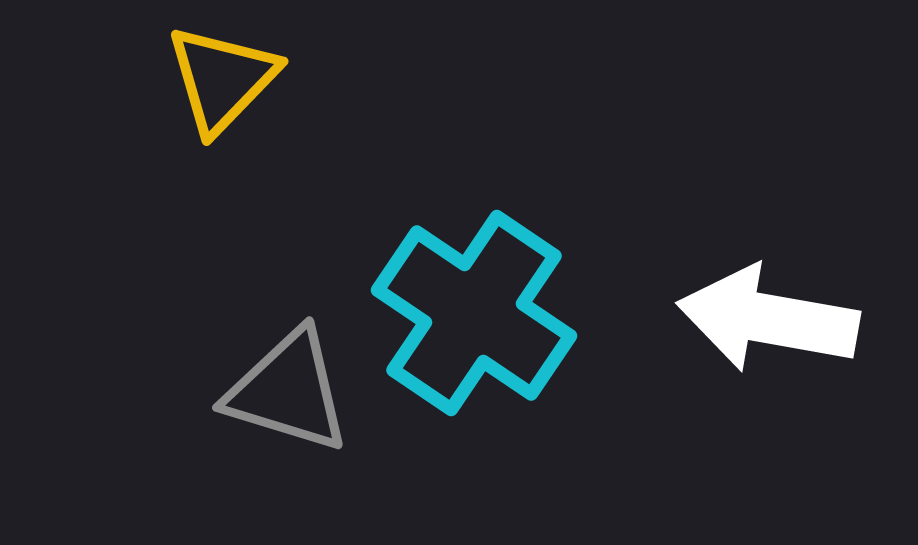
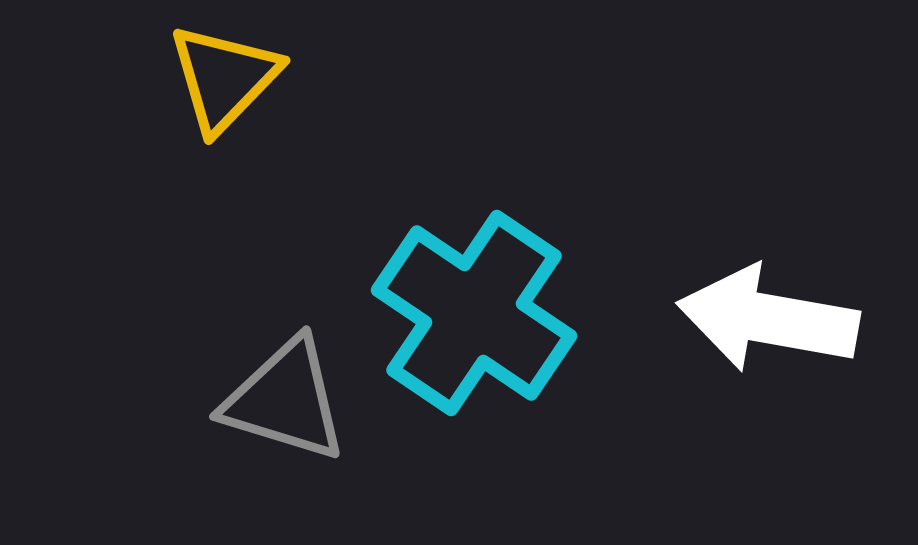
yellow triangle: moved 2 px right, 1 px up
gray triangle: moved 3 px left, 9 px down
